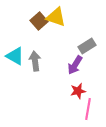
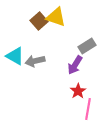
gray arrow: rotated 96 degrees counterclockwise
red star: rotated 21 degrees counterclockwise
